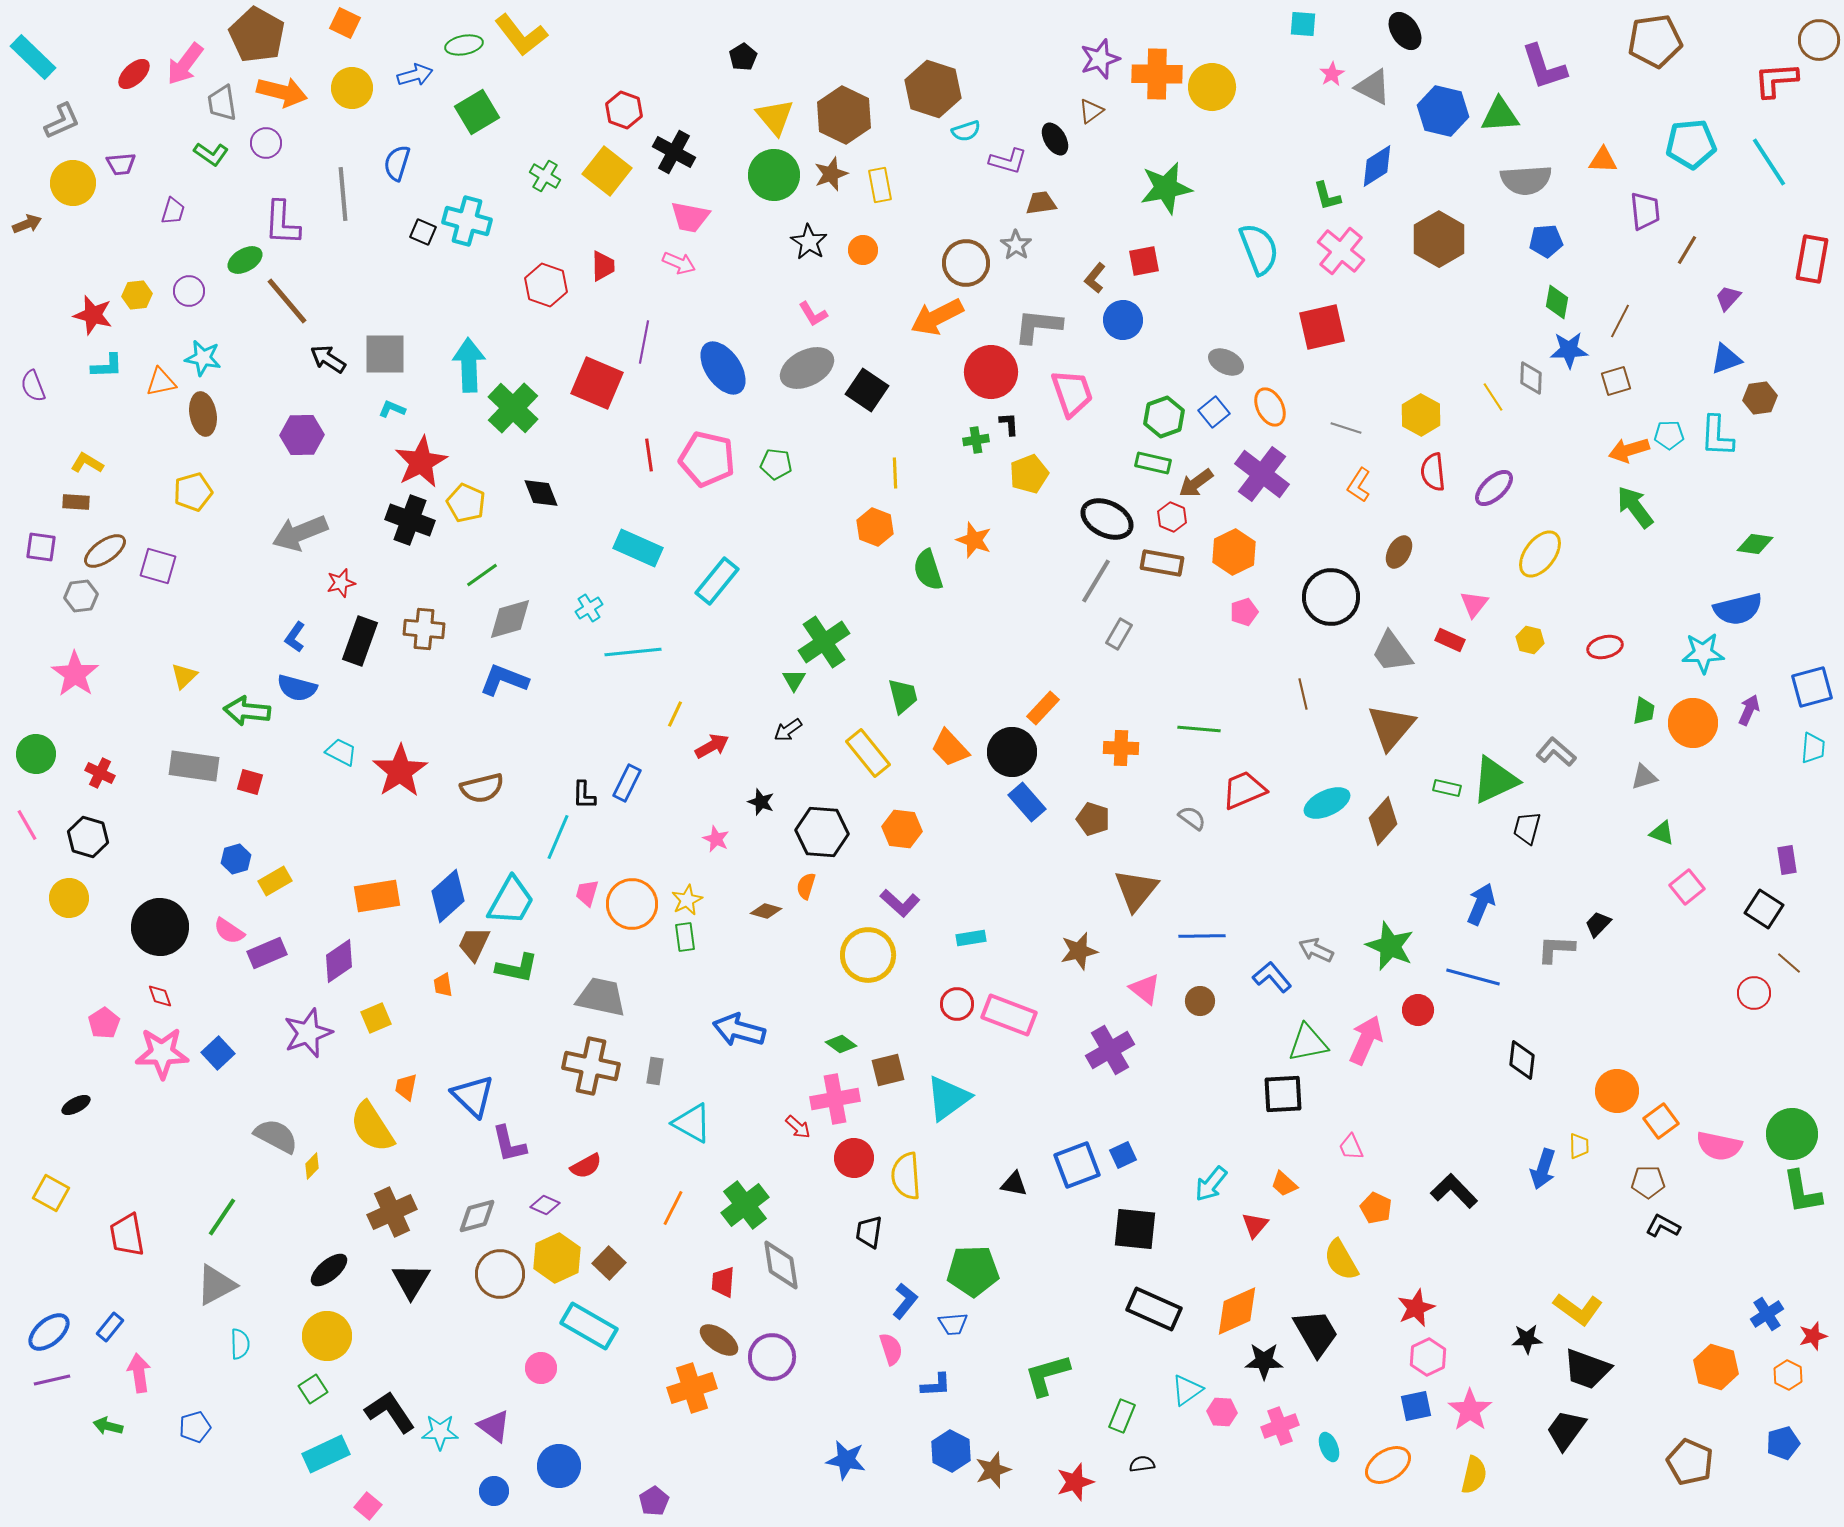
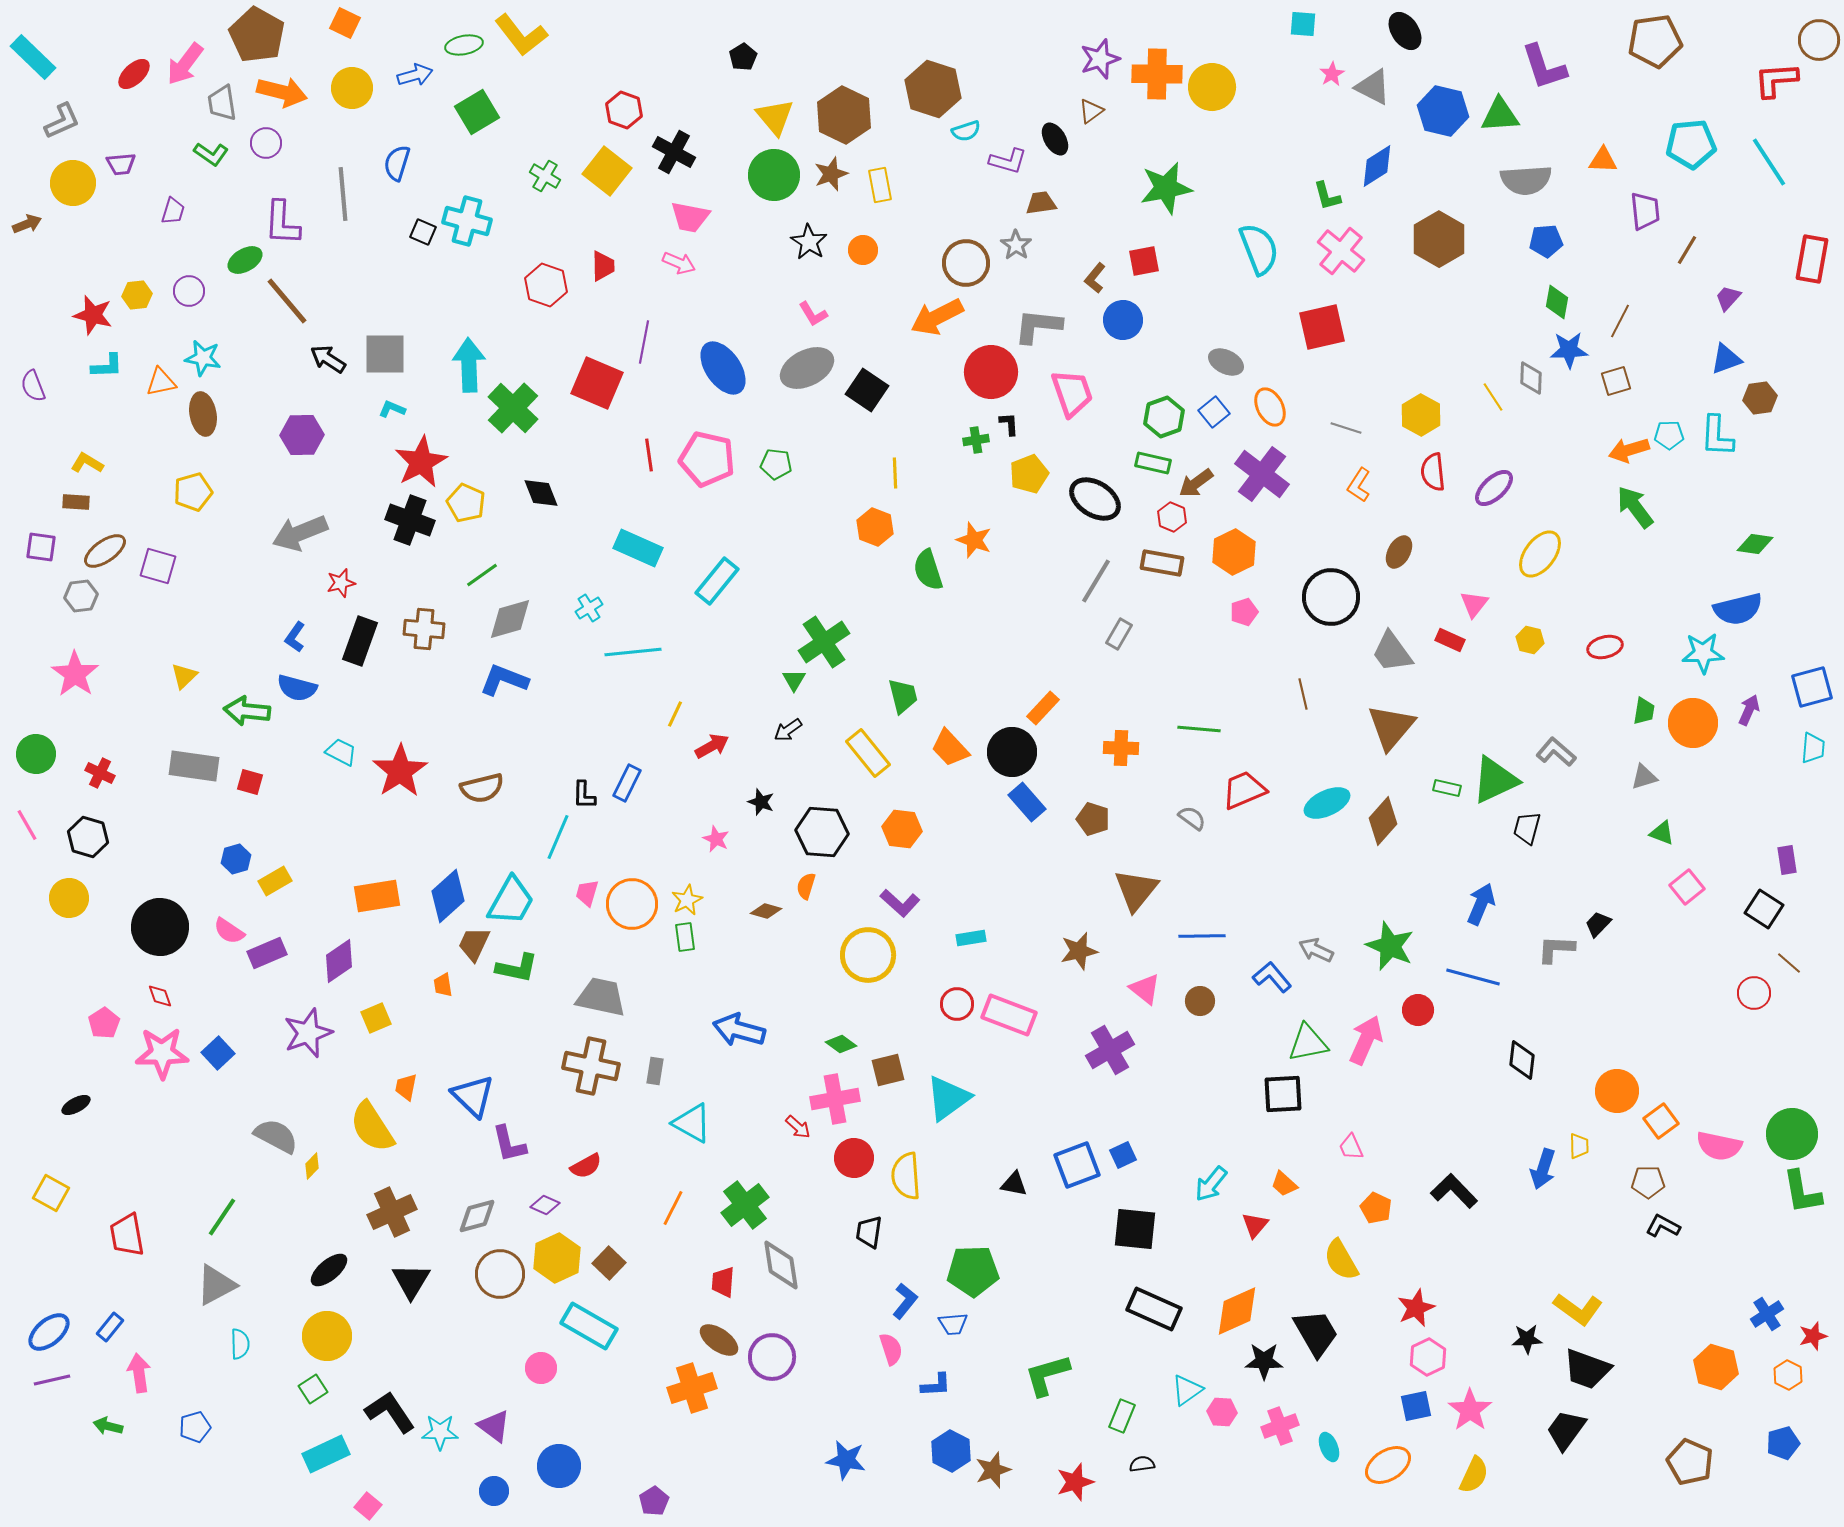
black ellipse at (1107, 519): moved 12 px left, 20 px up; rotated 6 degrees clockwise
yellow semicircle at (1474, 1475): rotated 12 degrees clockwise
